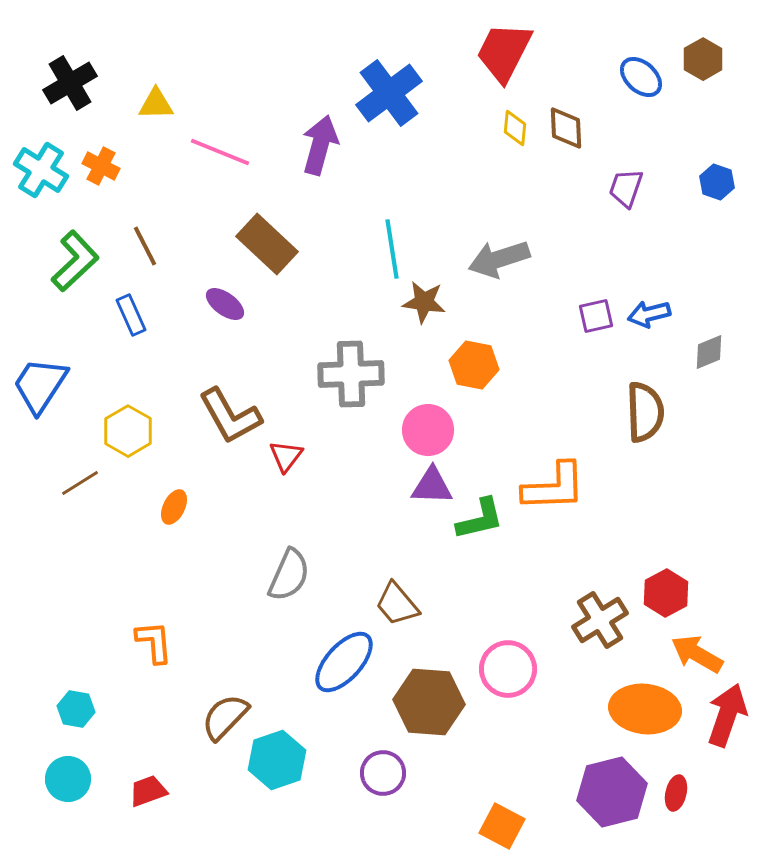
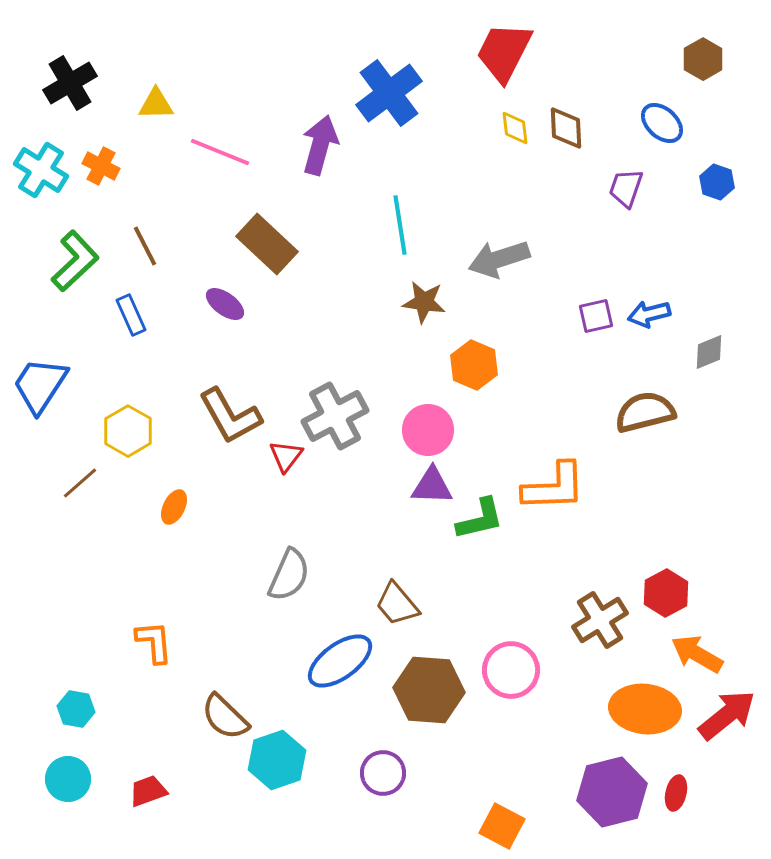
blue ellipse at (641, 77): moved 21 px right, 46 px down
yellow diamond at (515, 128): rotated 12 degrees counterclockwise
cyan line at (392, 249): moved 8 px right, 24 px up
orange hexagon at (474, 365): rotated 12 degrees clockwise
gray cross at (351, 374): moved 16 px left, 42 px down; rotated 26 degrees counterclockwise
brown semicircle at (645, 412): rotated 102 degrees counterclockwise
brown line at (80, 483): rotated 9 degrees counterclockwise
blue ellipse at (344, 662): moved 4 px left, 1 px up; rotated 12 degrees clockwise
pink circle at (508, 669): moved 3 px right, 1 px down
brown hexagon at (429, 702): moved 12 px up
red arrow at (727, 715): rotated 32 degrees clockwise
brown semicircle at (225, 717): rotated 90 degrees counterclockwise
